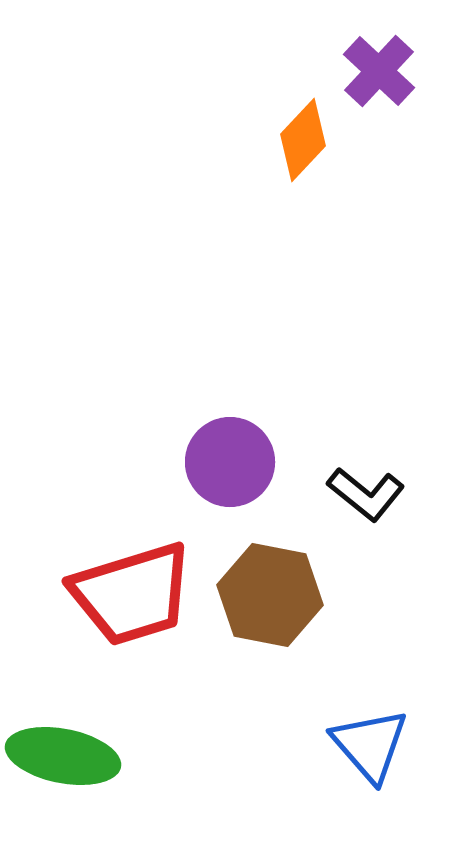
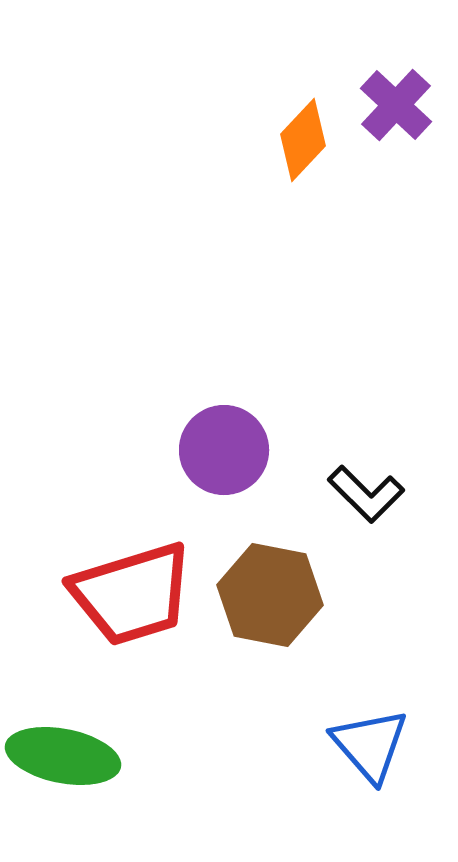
purple cross: moved 17 px right, 34 px down
purple circle: moved 6 px left, 12 px up
black L-shape: rotated 6 degrees clockwise
